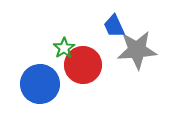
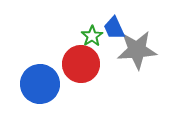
blue trapezoid: moved 2 px down
green star: moved 28 px right, 12 px up
red circle: moved 2 px left, 1 px up
